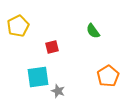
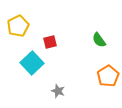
green semicircle: moved 6 px right, 9 px down
red square: moved 2 px left, 5 px up
cyan square: moved 6 px left, 14 px up; rotated 35 degrees counterclockwise
